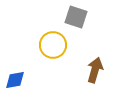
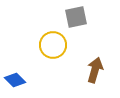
gray square: rotated 30 degrees counterclockwise
blue diamond: rotated 55 degrees clockwise
